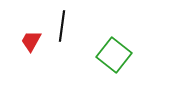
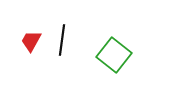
black line: moved 14 px down
